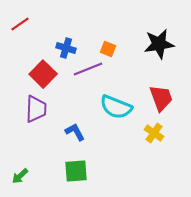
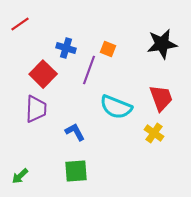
black star: moved 3 px right
purple line: moved 1 px right, 1 px down; rotated 48 degrees counterclockwise
